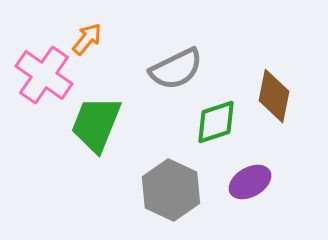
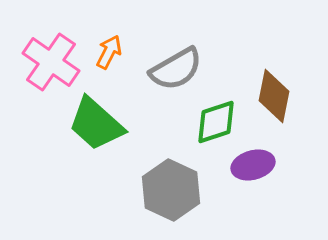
orange arrow: moved 22 px right, 13 px down; rotated 12 degrees counterclockwise
gray semicircle: rotated 4 degrees counterclockwise
pink cross: moved 7 px right, 13 px up
green trapezoid: rotated 70 degrees counterclockwise
purple ellipse: moved 3 px right, 17 px up; rotated 15 degrees clockwise
